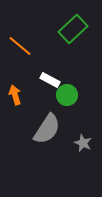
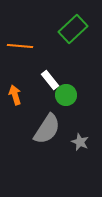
orange line: rotated 35 degrees counterclockwise
white rectangle: rotated 24 degrees clockwise
green circle: moved 1 px left
gray star: moved 3 px left, 1 px up
